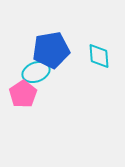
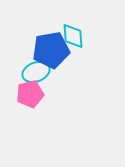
cyan diamond: moved 26 px left, 20 px up
pink pentagon: moved 7 px right; rotated 20 degrees clockwise
